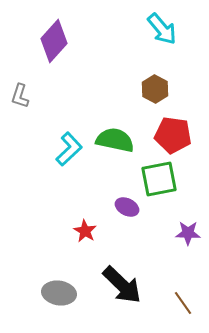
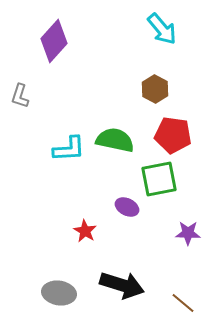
cyan L-shape: rotated 40 degrees clockwise
black arrow: rotated 27 degrees counterclockwise
brown line: rotated 15 degrees counterclockwise
